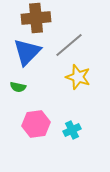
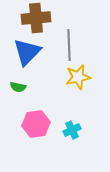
gray line: rotated 52 degrees counterclockwise
yellow star: rotated 30 degrees counterclockwise
